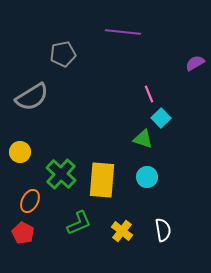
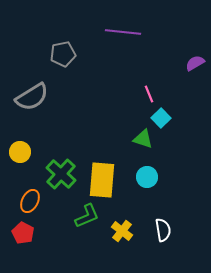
green L-shape: moved 8 px right, 7 px up
